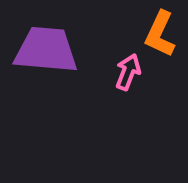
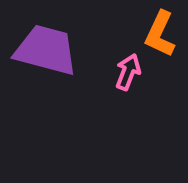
purple trapezoid: rotated 10 degrees clockwise
